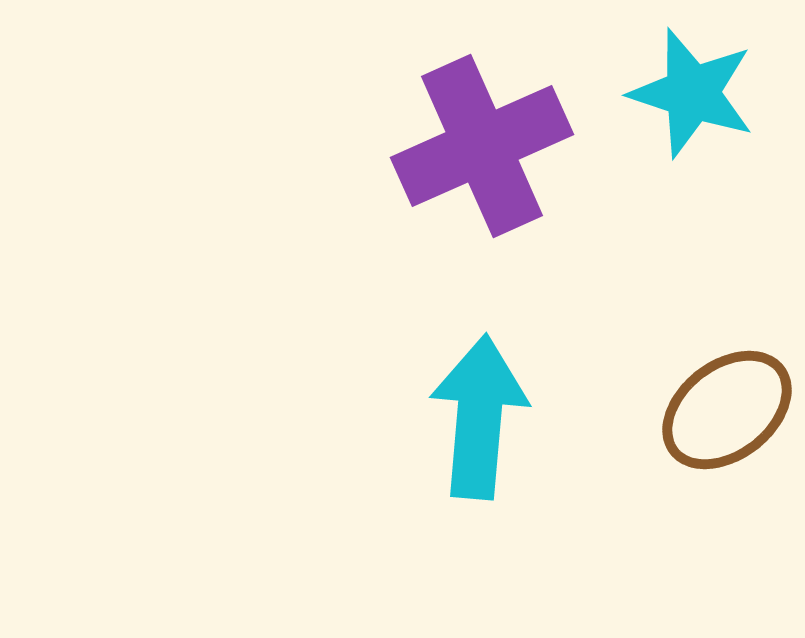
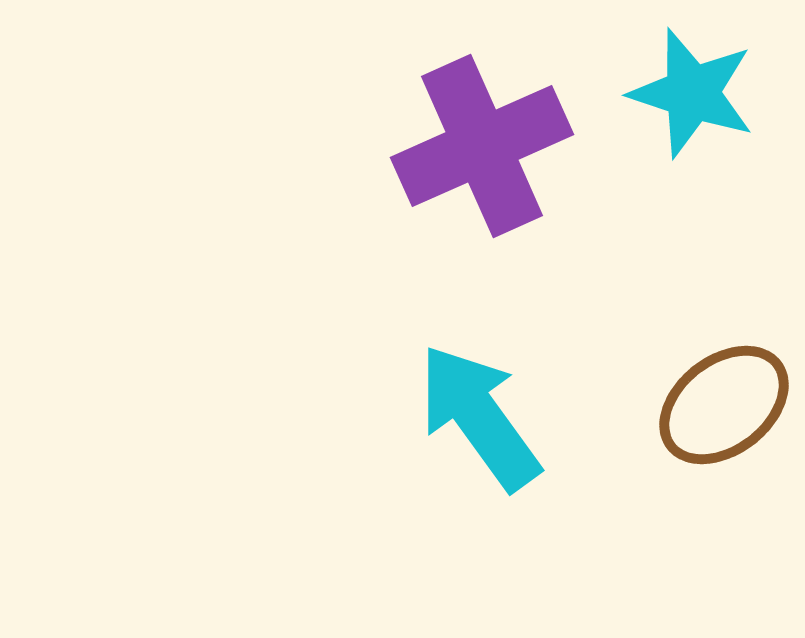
brown ellipse: moved 3 px left, 5 px up
cyan arrow: rotated 41 degrees counterclockwise
